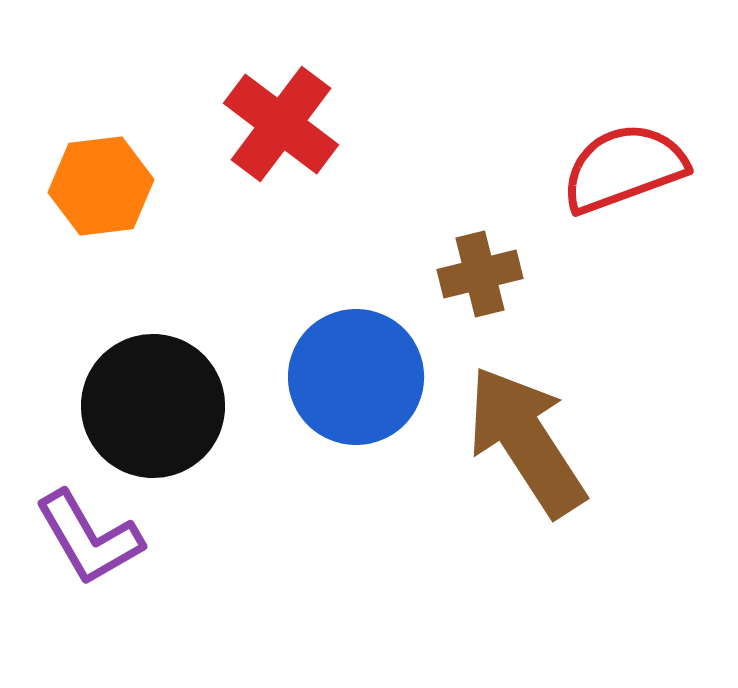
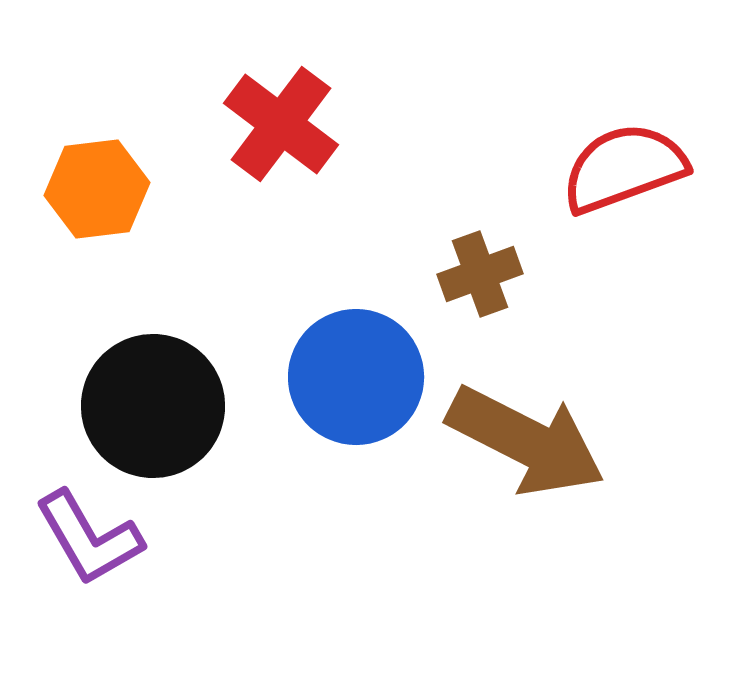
orange hexagon: moved 4 px left, 3 px down
brown cross: rotated 6 degrees counterclockwise
brown arrow: rotated 150 degrees clockwise
